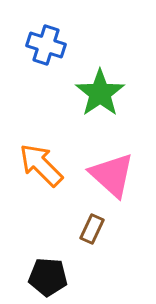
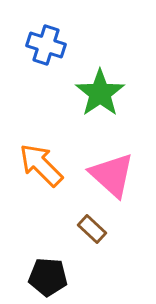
brown rectangle: rotated 72 degrees counterclockwise
